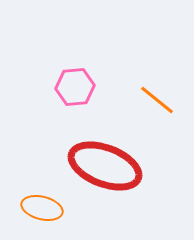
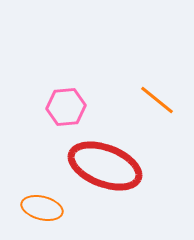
pink hexagon: moved 9 px left, 20 px down
